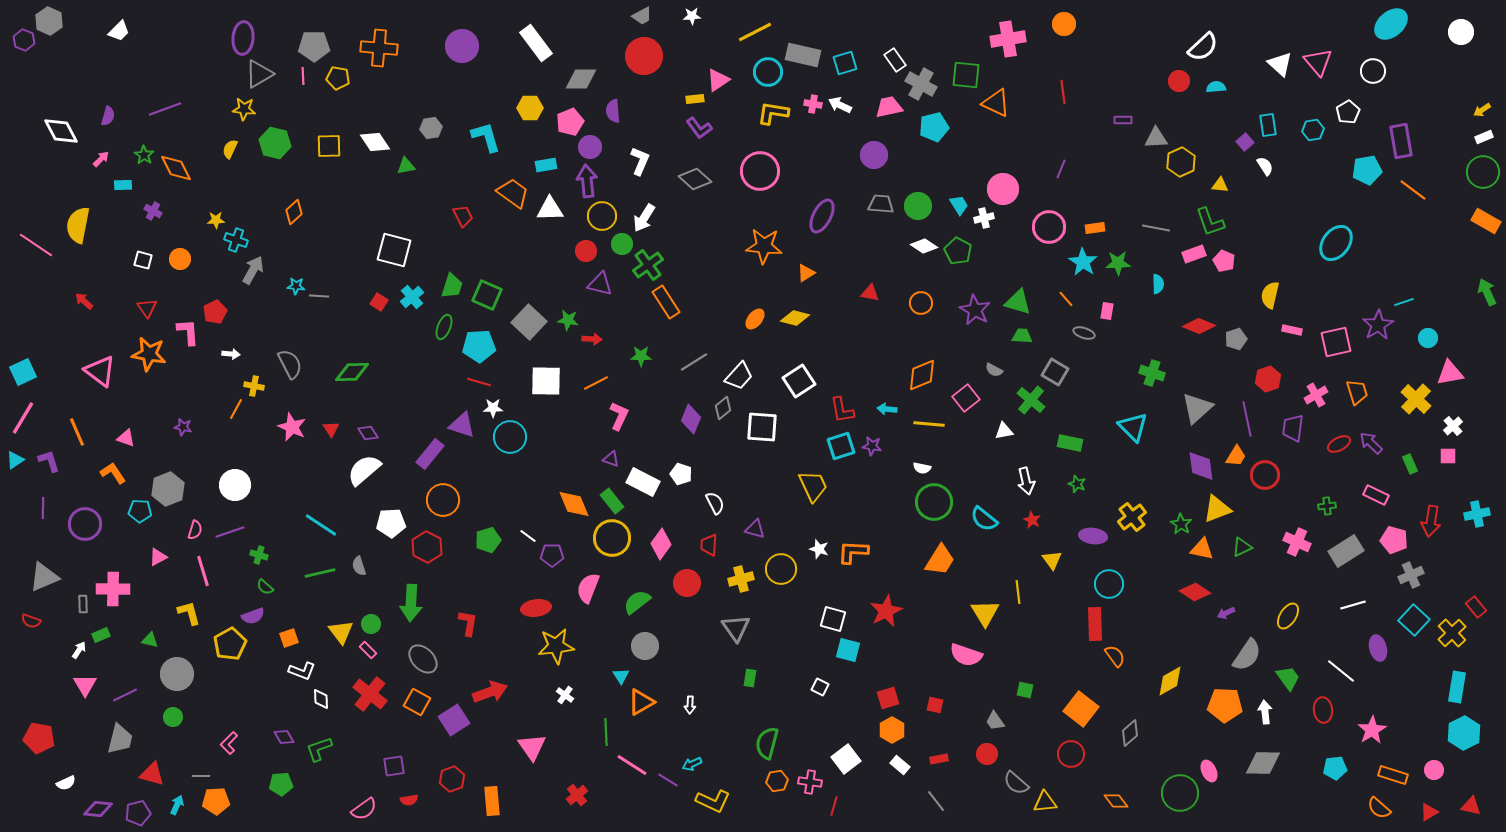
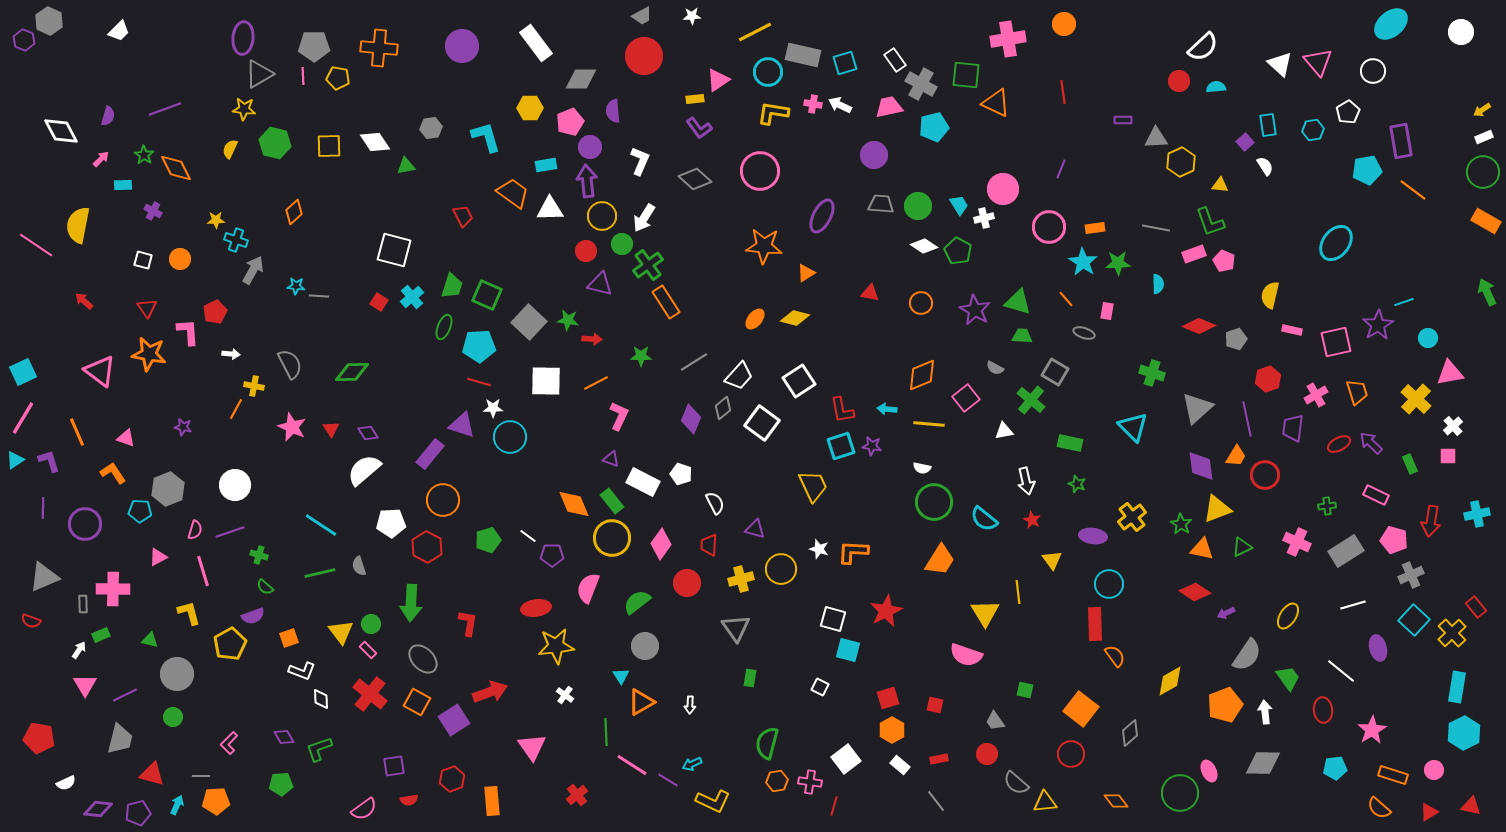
gray semicircle at (994, 370): moved 1 px right, 2 px up
white square at (762, 427): moved 4 px up; rotated 32 degrees clockwise
orange pentagon at (1225, 705): rotated 24 degrees counterclockwise
